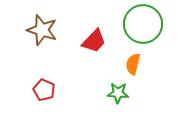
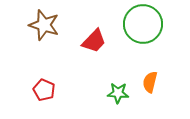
brown star: moved 2 px right, 5 px up
orange semicircle: moved 17 px right, 18 px down
